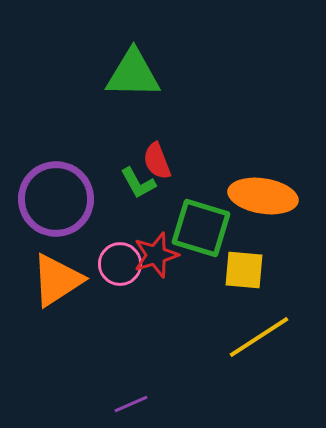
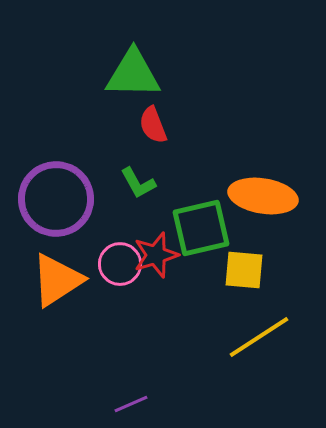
red semicircle: moved 4 px left, 36 px up
green square: rotated 30 degrees counterclockwise
